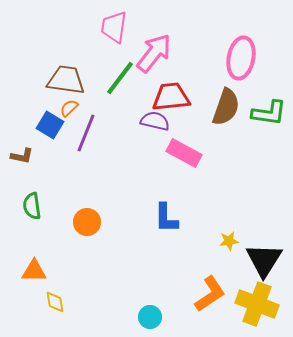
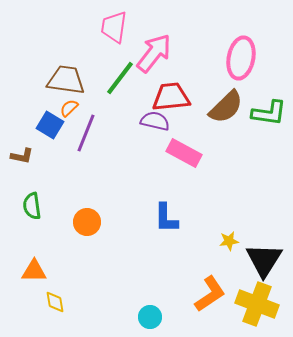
brown semicircle: rotated 27 degrees clockwise
